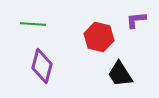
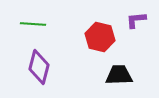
red hexagon: moved 1 px right
purple diamond: moved 3 px left, 1 px down
black trapezoid: moved 1 px left, 1 px down; rotated 120 degrees clockwise
